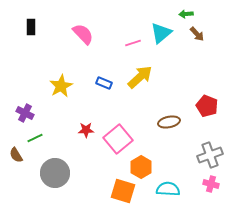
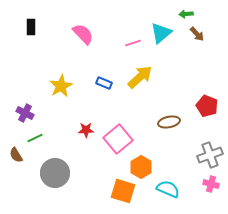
cyan semicircle: rotated 20 degrees clockwise
